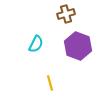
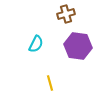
purple hexagon: rotated 12 degrees counterclockwise
